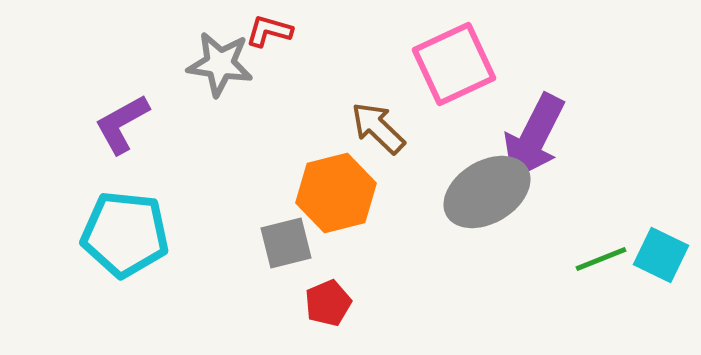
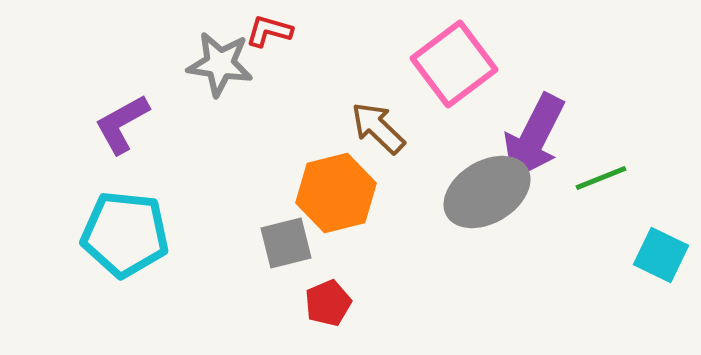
pink square: rotated 12 degrees counterclockwise
green line: moved 81 px up
